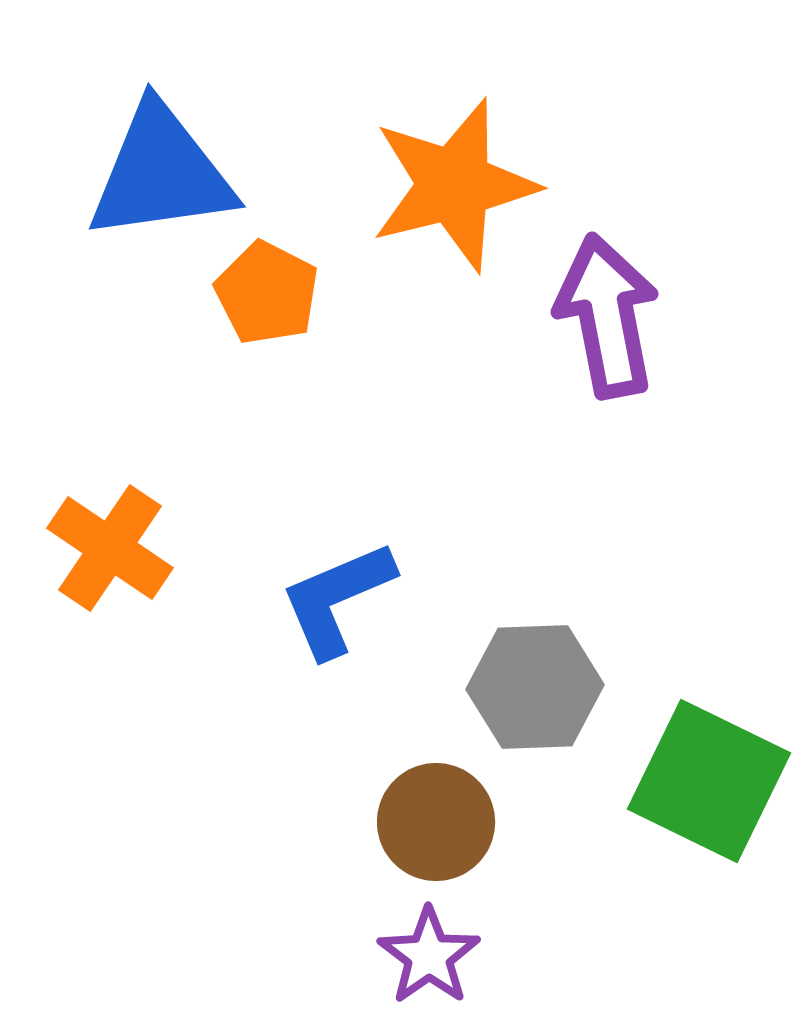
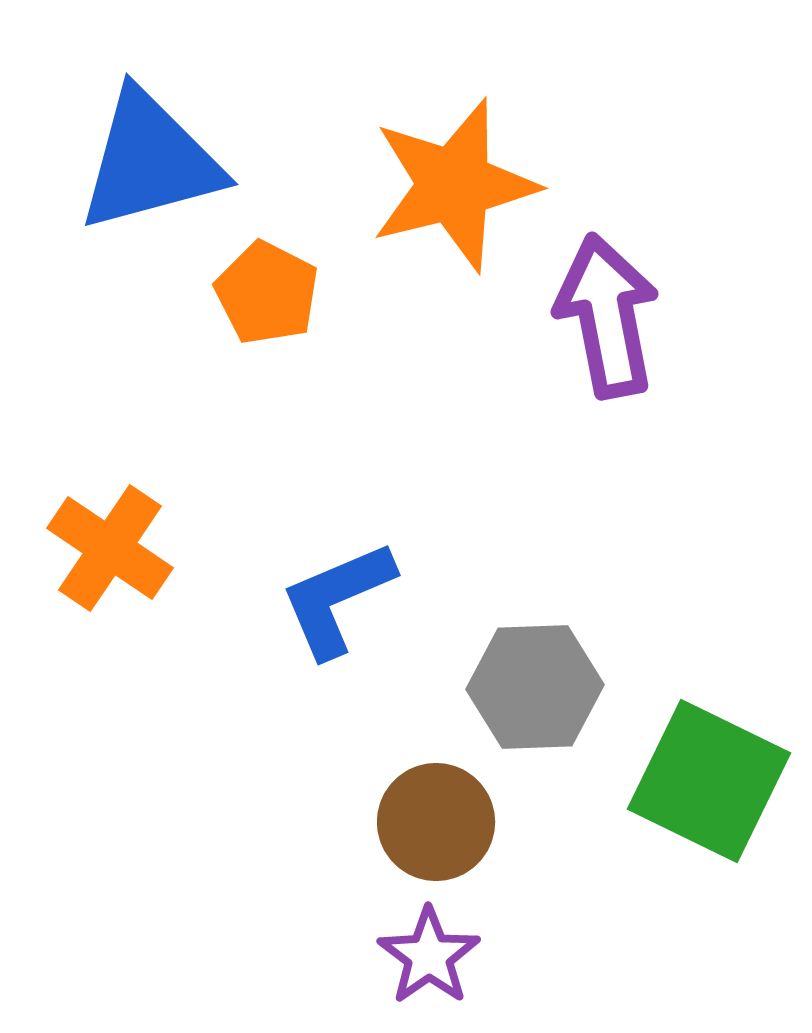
blue triangle: moved 11 px left, 12 px up; rotated 7 degrees counterclockwise
